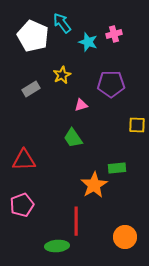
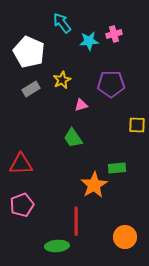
white pentagon: moved 4 px left, 16 px down
cyan star: moved 1 px right, 1 px up; rotated 24 degrees counterclockwise
yellow star: moved 5 px down
red triangle: moved 3 px left, 4 px down
